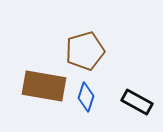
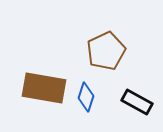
brown pentagon: moved 21 px right; rotated 9 degrees counterclockwise
brown rectangle: moved 2 px down
